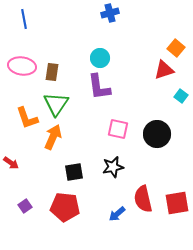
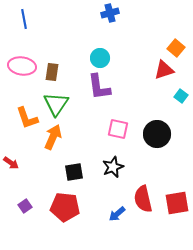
black star: rotated 10 degrees counterclockwise
